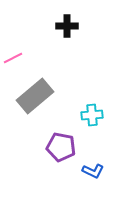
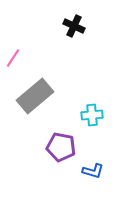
black cross: moved 7 px right; rotated 25 degrees clockwise
pink line: rotated 30 degrees counterclockwise
blue L-shape: rotated 10 degrees counterclockwise
